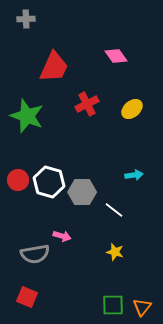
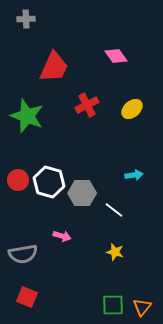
red cross: moved 1 px down
gray hexagon: moved 1 px down
gray semicircle: moved 12 px left
